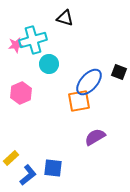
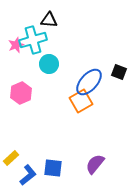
black triangle: moved 16 px left, 2 px down; rotated 12 degrees counterclockwise
pink star: rotated 14 degrees counterclockwise
orange square: moved 2 px right; rotated 20 degrees counterclockwise
purple semicircle: moved 27 px down; rotated 20 degrees counterclockwise
